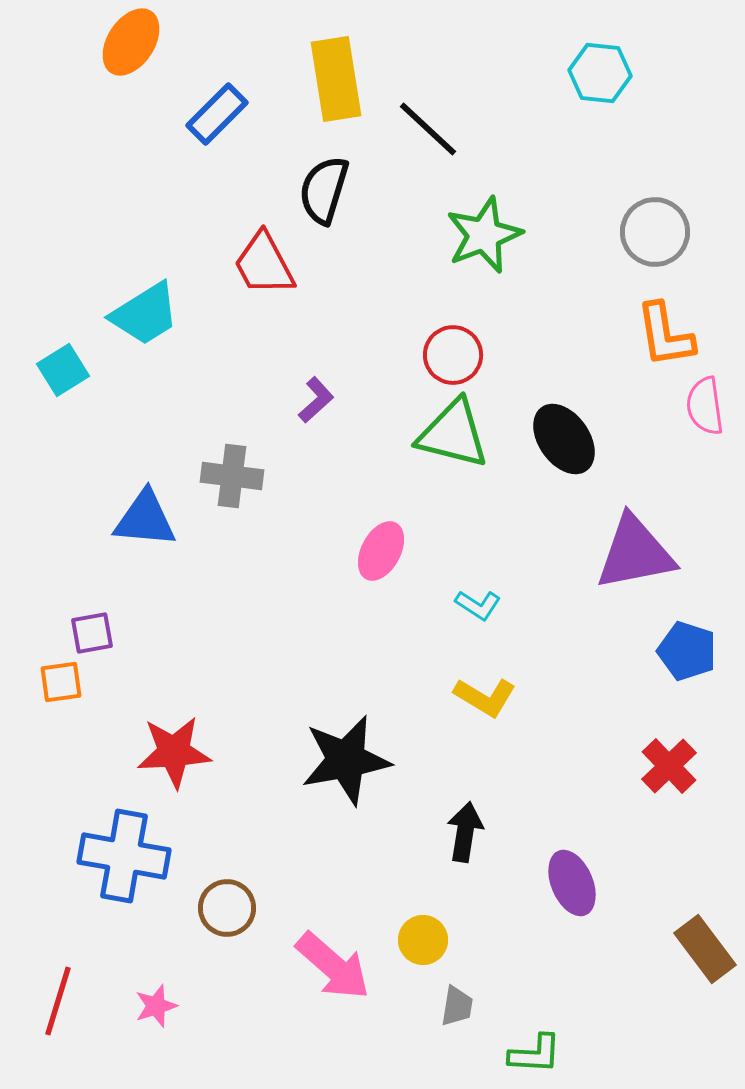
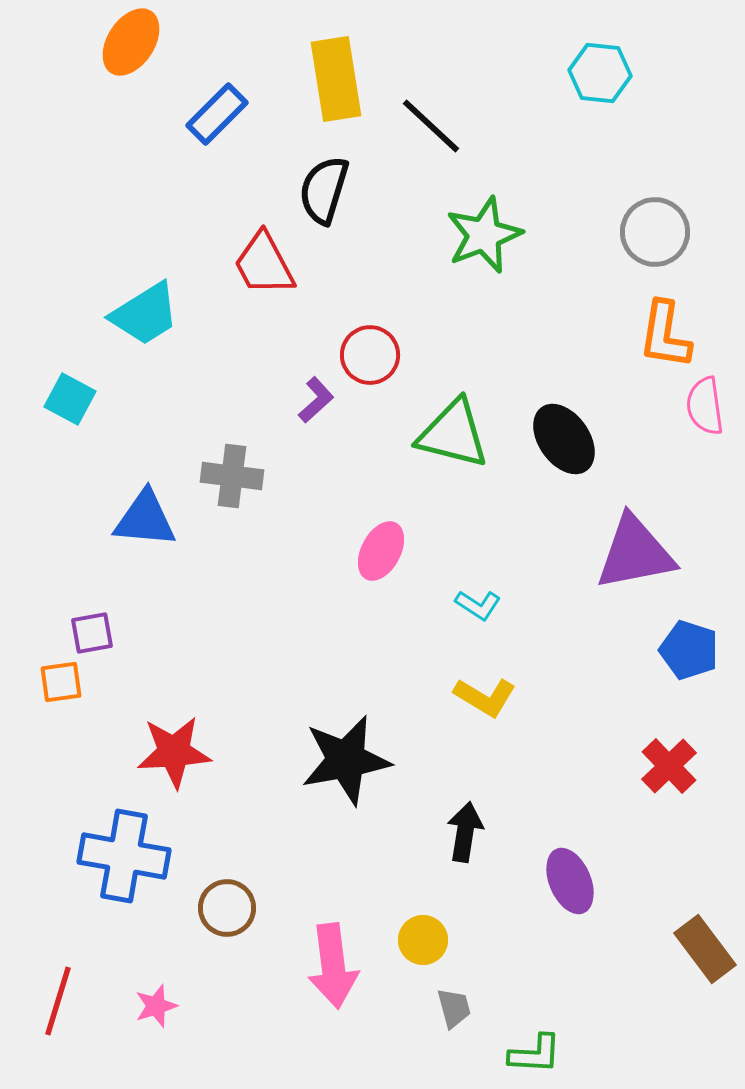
black line: moved 3 px right, 3 px up
orange L-shape: rotated 18 degrees clockwise
red circle: moved 83 px left
cyan square: moved 7 px right, 29 px down; rotated 30 degrees counterclockwise
blue pentagon: moved 2 px right, 1 px up
purple ellipse: moved 2 px left, 2 px up
pink arrow: rotated 42 degrees clockwise
gray trapezoid: moved 3 px left, 2 px down; rotated 24 degrees counterclockwise
